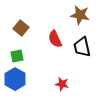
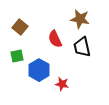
brown star: moved 4 px down
brown square: moved 1 px left, 1 px up
blue hexagon: moved 24 px right, 9 px up
